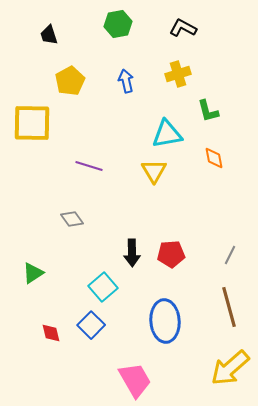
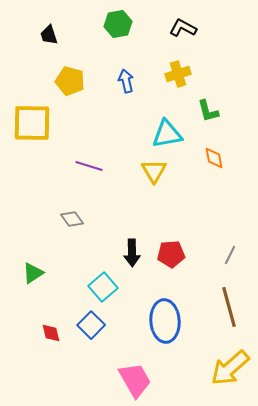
yellow pentagon: rotated 28 degrees counterclockwise
